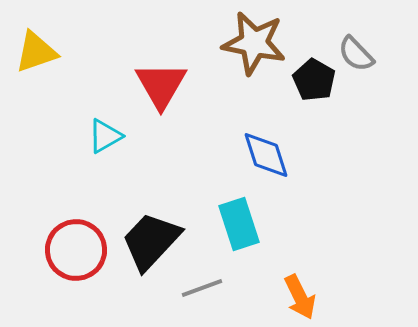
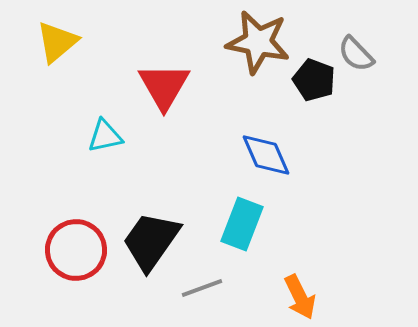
brown star: moved 4 px right, 1 px up
yellow triangle: moved 21 px right, 10 px up; rotated 21 degrees counterclockwise
black pentagon: rotated 9 degrees counterclockwise
red triangle: moved 3 px right, 1 px down
cyan triangle: rotated 18 degrees clockwise
blue diamond: rotated 6 degrees counterclockwise
cyan rectangle: moved 3 px right; rotated 39 degrees clockwise
black trapezoid: rotated 8 degrees counterclockwise
